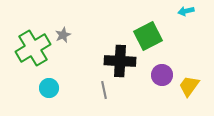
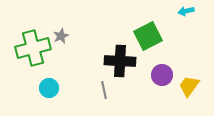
gray star: moved 2 px left, 1 px down
green cross: rotated 16 degrees clockwise
